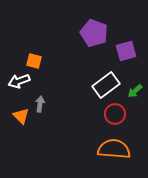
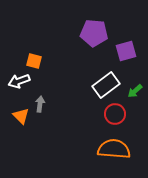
purple pentagon: rotated 16 degrees counterclockwise
